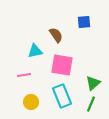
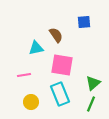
cyan triangle: moved 1 px right, 3 px up
cyan rectangle: moved 2 px left, 2 px up
